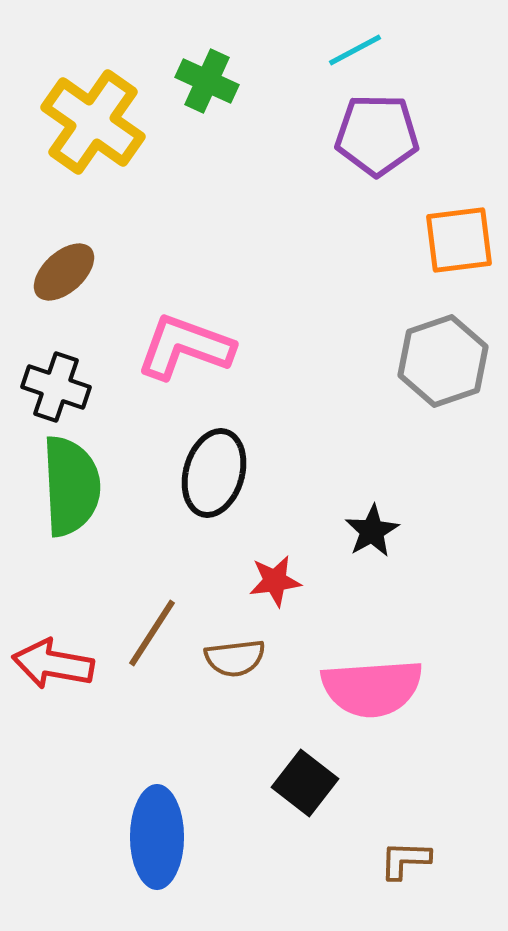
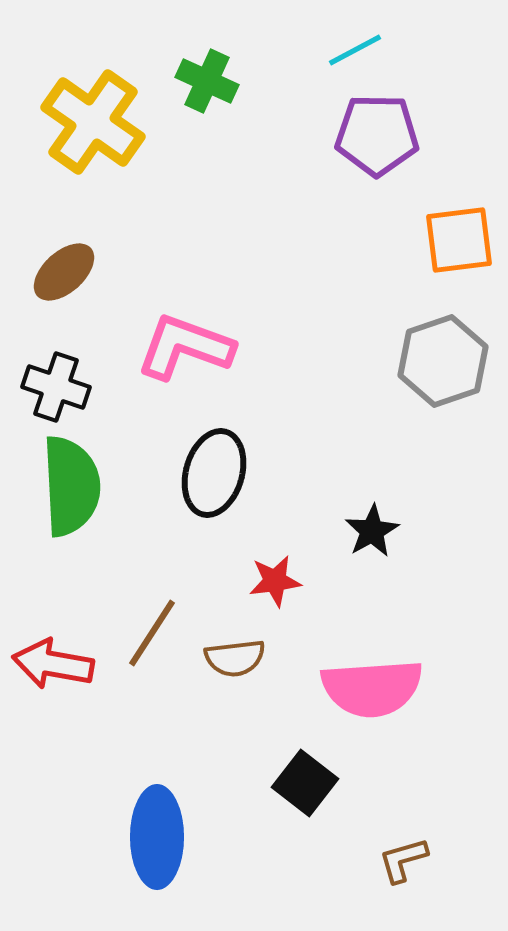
brown L-shape: moved 2 px left; rotated 18 degrees counterclockwise
